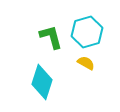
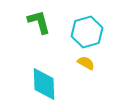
green L-shape: moved 12 px left, 15 px up
cyan diamond: moved 2 px right, 2 px down; rotated 20 degrees counterclockwise
